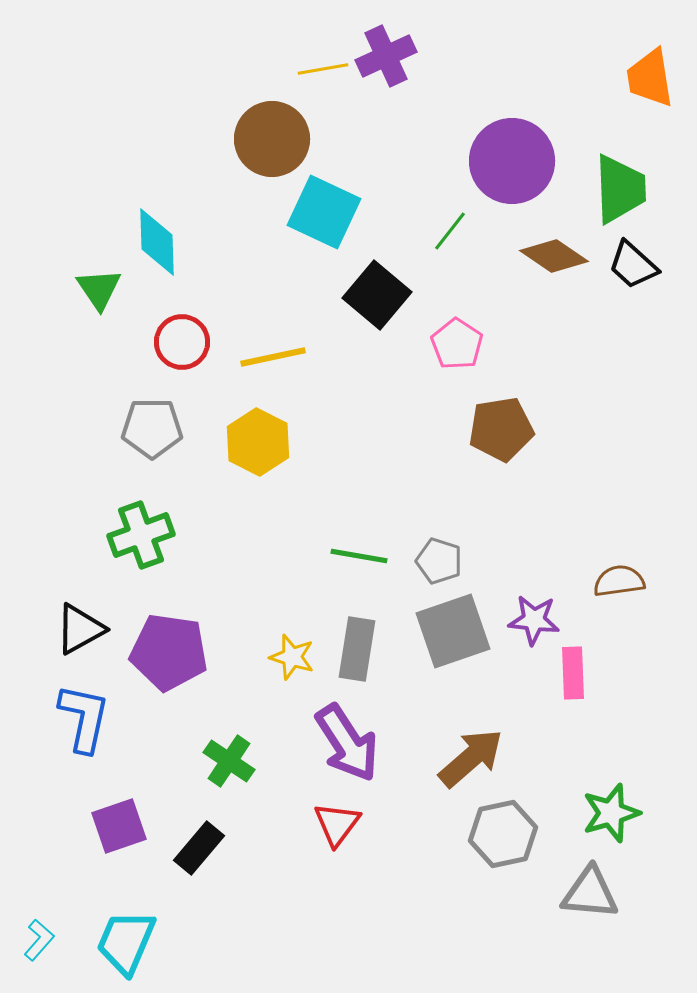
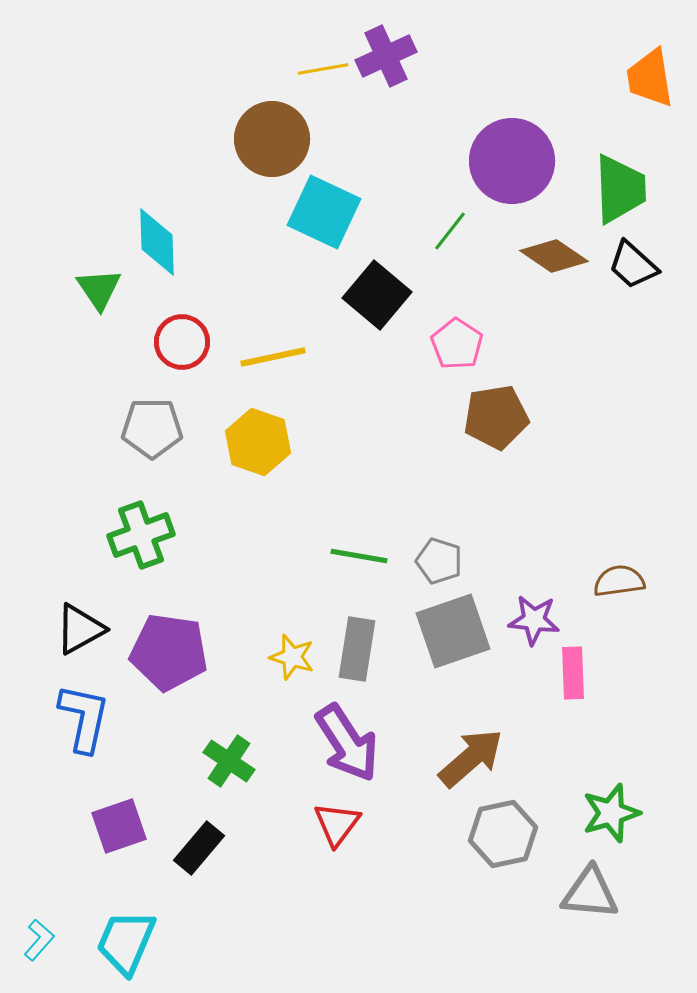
brown pentagon at (501, 429): moved 5 px left, 12 px up
yellow hexagon at (258, 442): rotated 8 degrees counterclockwise
